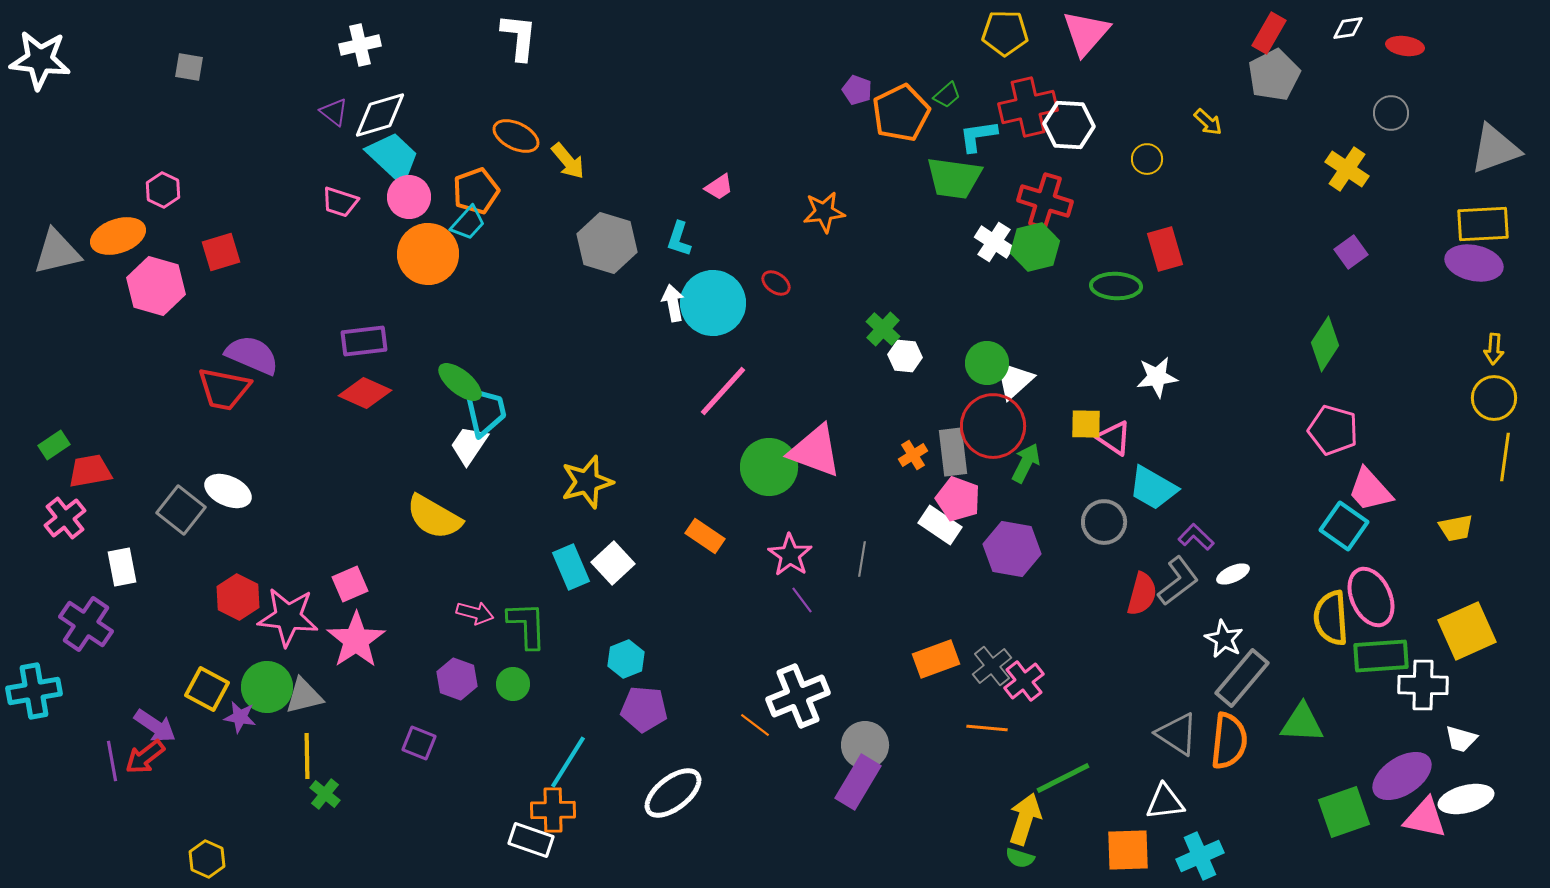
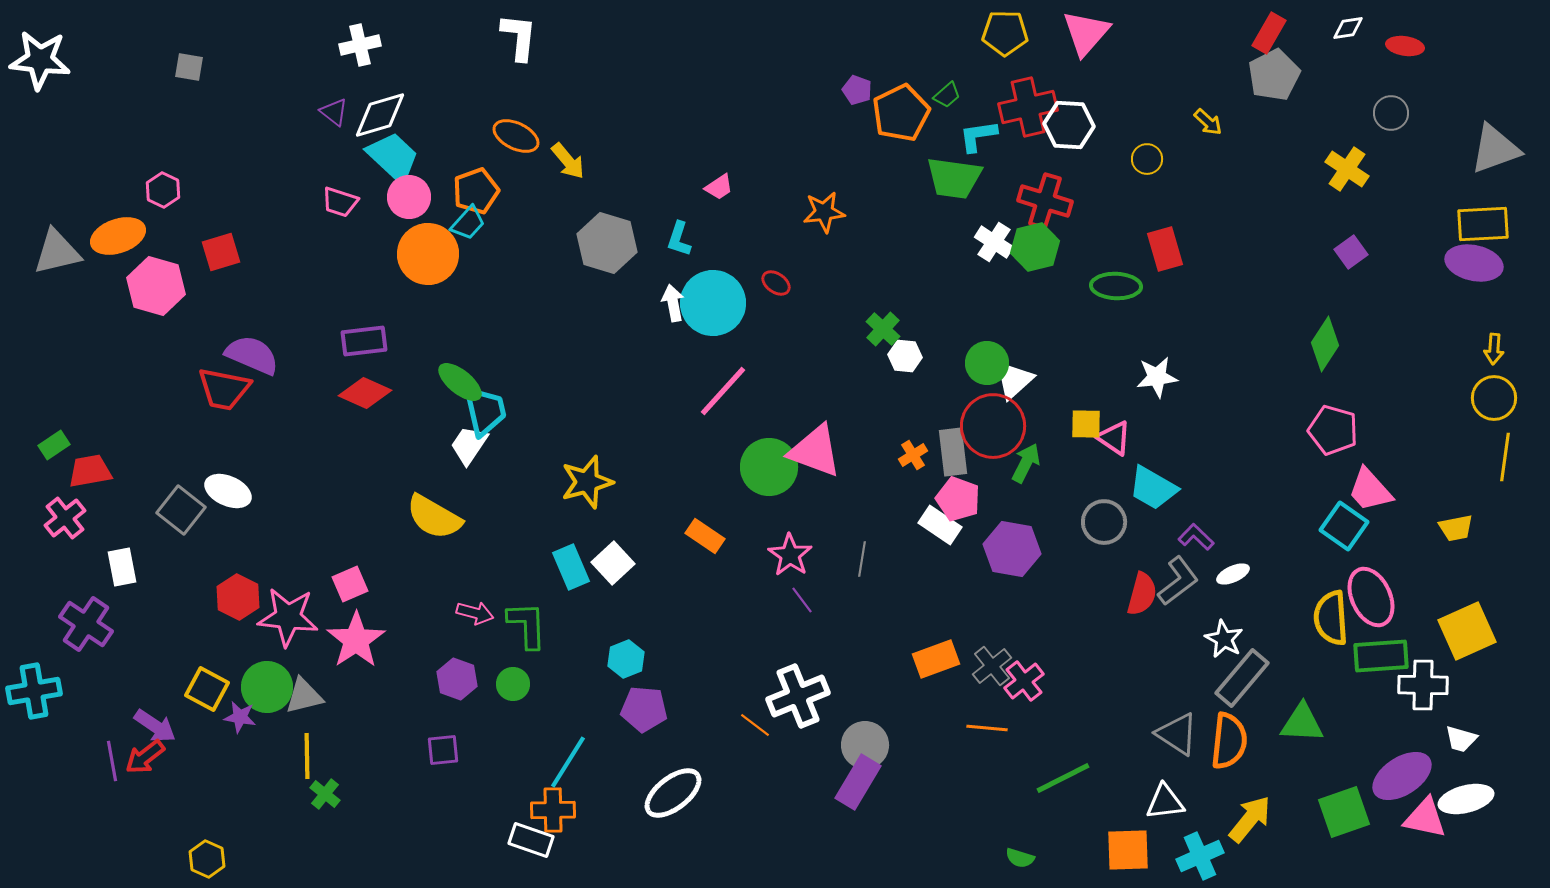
purple square at (419, 743): moved 24 px right, 7 px down; rotated 28 degrees counterclockwise
yellow arrow at (1025, 819): moved 225 px right; rotated 21 degrees clockwise
